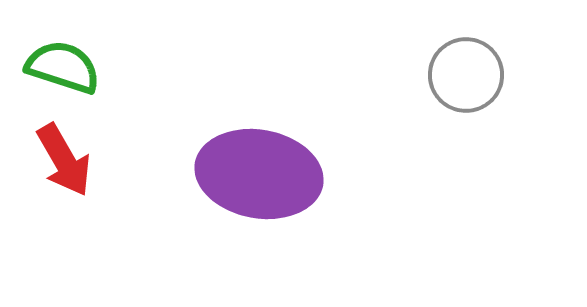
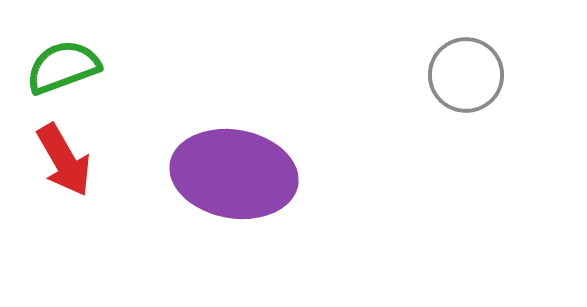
green semicircle: rotated 38 degrees counterclockwise
purple ellipse: moved 25 px left
